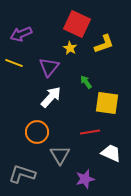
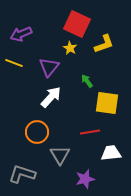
green arrow: moved 1 px right, 1 px up
white trapezoid: rotated 30 degrees counterclockwise
